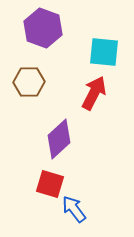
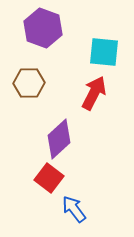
brown hexagon: moved 1 px down
red square: moved 1 px left, 6 px up; rotated 20 degrees clockwise
